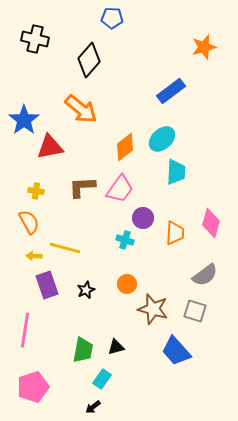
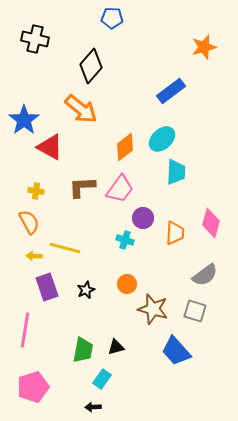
black diamond: moved 2 px right, 6 px down
red triangle: rotated 40 degrees clockwise
purple rectangle: moved 2 px down
black arrow: rotated 35 degrees clockwise
